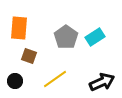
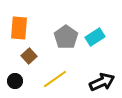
brown square: rotated 28 degrees clockwise
